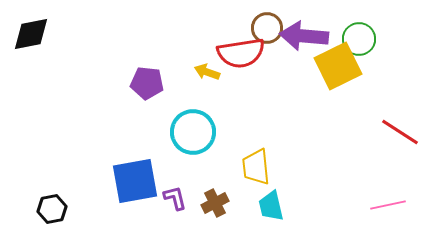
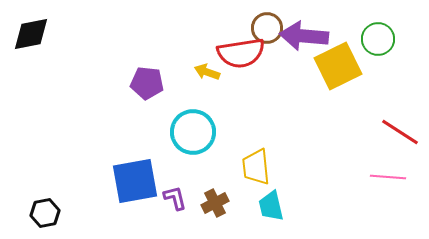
green circle: moved 19 px right
pink line: moved 28 px up; rotated 16 degrees clockwise
black hexagon: moved 7 px left, 4 px down
